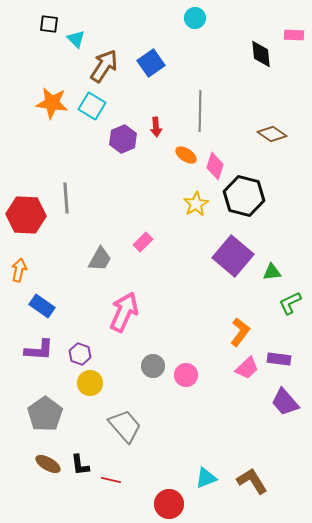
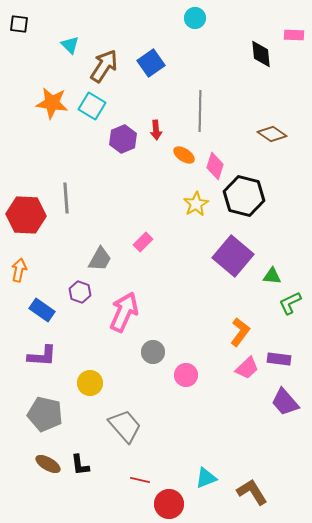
black square at (49, 24): moved 30 px left
cyan triangle at (76, 39): moved 6 px left, 6 px down
red arrow at (156, 127): moved 3 px down
orange ellipse at (186, 155): moved 2 px left
green triangle at (272, 272): moved 4 px down; rotated 12 degrees clockwise
blue rectangle at (42, 306): moved 4 px down
purple L-shape at (39, 350): moved 3 px right, 6 px down
purple hexagon at (80, 354): moved 62 px up
gray circle at (153, 366): moved 14 px up
gray pentagon at (45, 414): rotated 24 degrees counterclockwise
red line at (111, 480): moved 29 px right
brown L-shape at (252, 481): moved 11 px down
